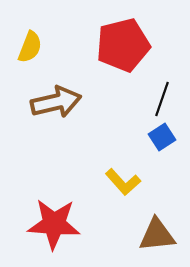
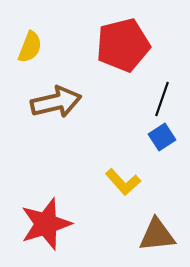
red star: moved 8 px left; rotated 22 degrees counterclockwise
